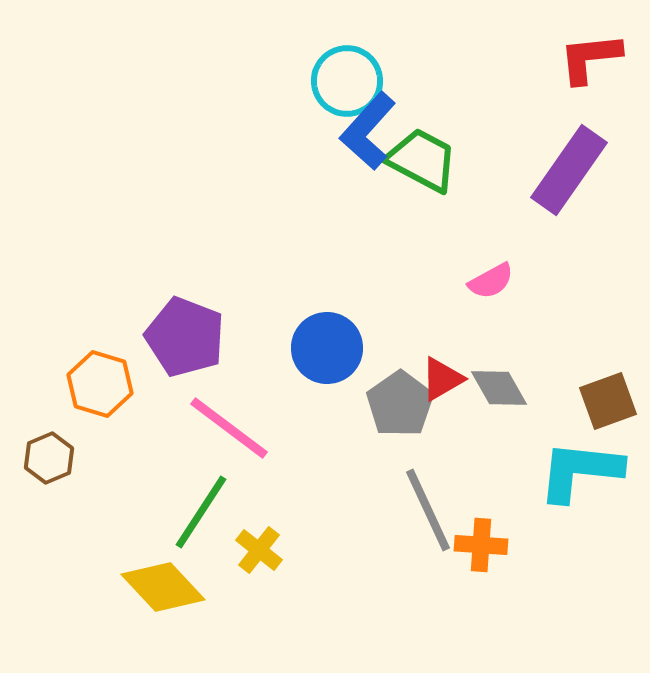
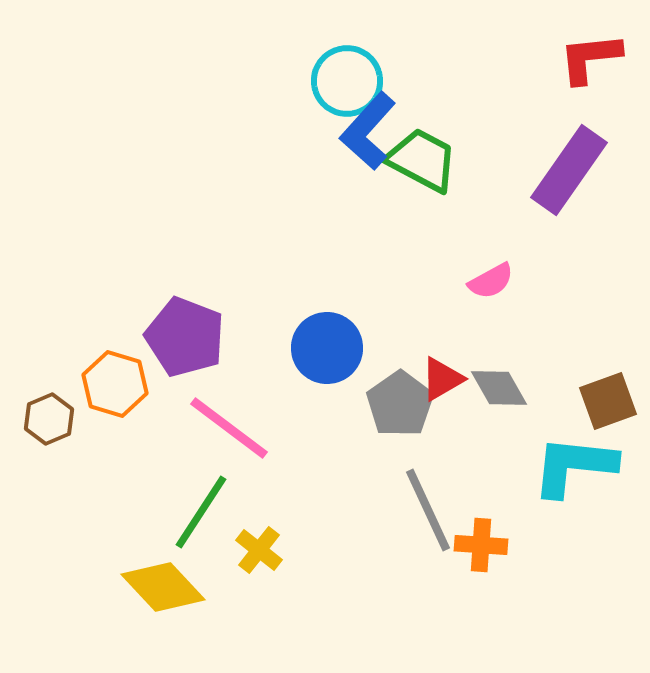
orange hexagon: moved 15 px right
brown hexagon: moved 39 px up
cyan L-shape: moved 6 px left, 5 px up
